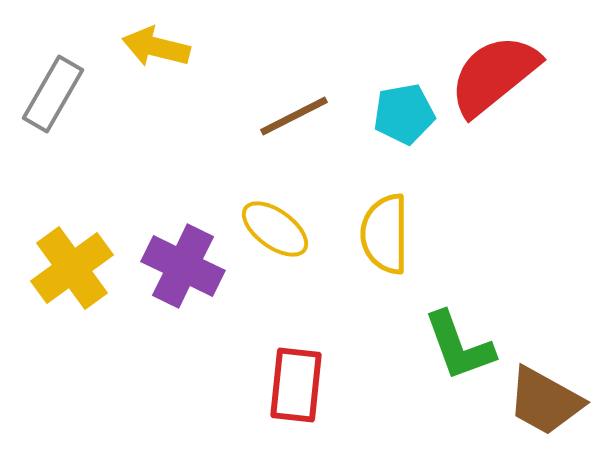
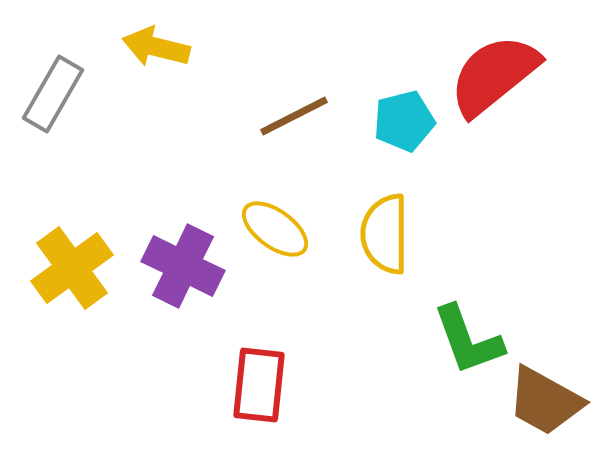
cyan pentagon: moved 7 px down; rotated 4 degrees counterclockwise
green L-shape: moved 9 px right, 6 px up
red rectangle: moved 37 px left
